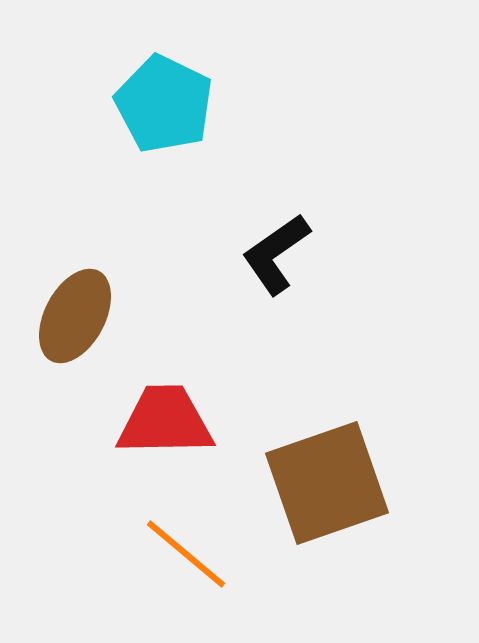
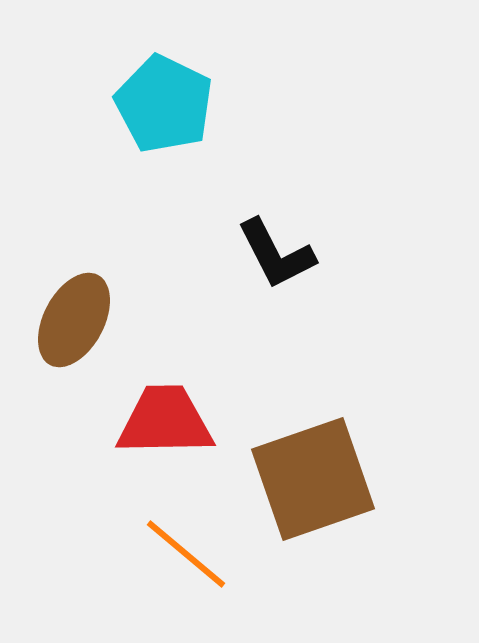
black L-shape: rotated 82 degrees counterclockwise
brown ellipse: moved 1 px left, 4 px down
brown square: moved 14 px left, 4 px up
